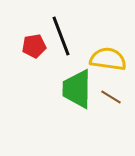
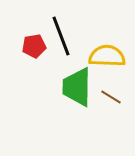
yellow semicircle: moved 1 px left, 3 px up; rotated 6 degrees counterclockwise
green trapezoid: moved 2 px up
